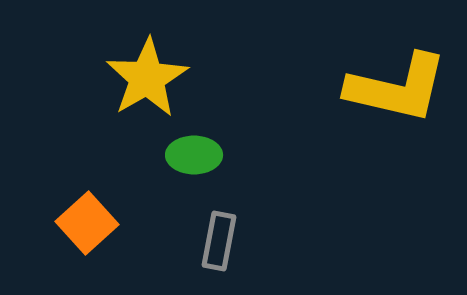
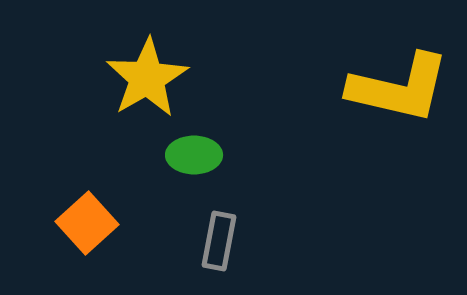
yellow L-shape: moved 2 px right
